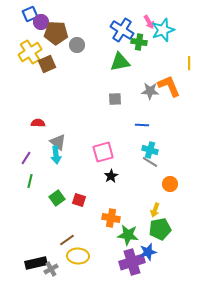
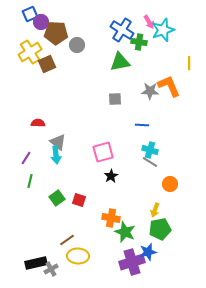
green star: moved 3 px left, 3 px up; rotated 15 degrees clockwise
